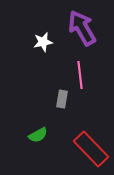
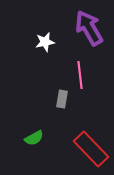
purple arrow: moved 7 px right
white star: moved 2 px right
green semicircle: moved 4 px left, 3 px down
